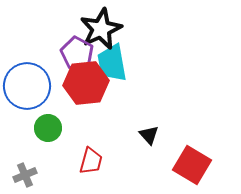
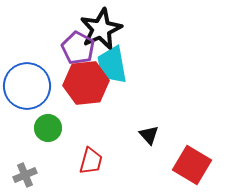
purple pentagon: moved 1 px right, 5 px up
cyan trapezoid: moved 2 px down
